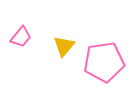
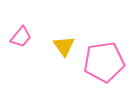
yellow triangle: rotated 15 degrees counterclockwise
